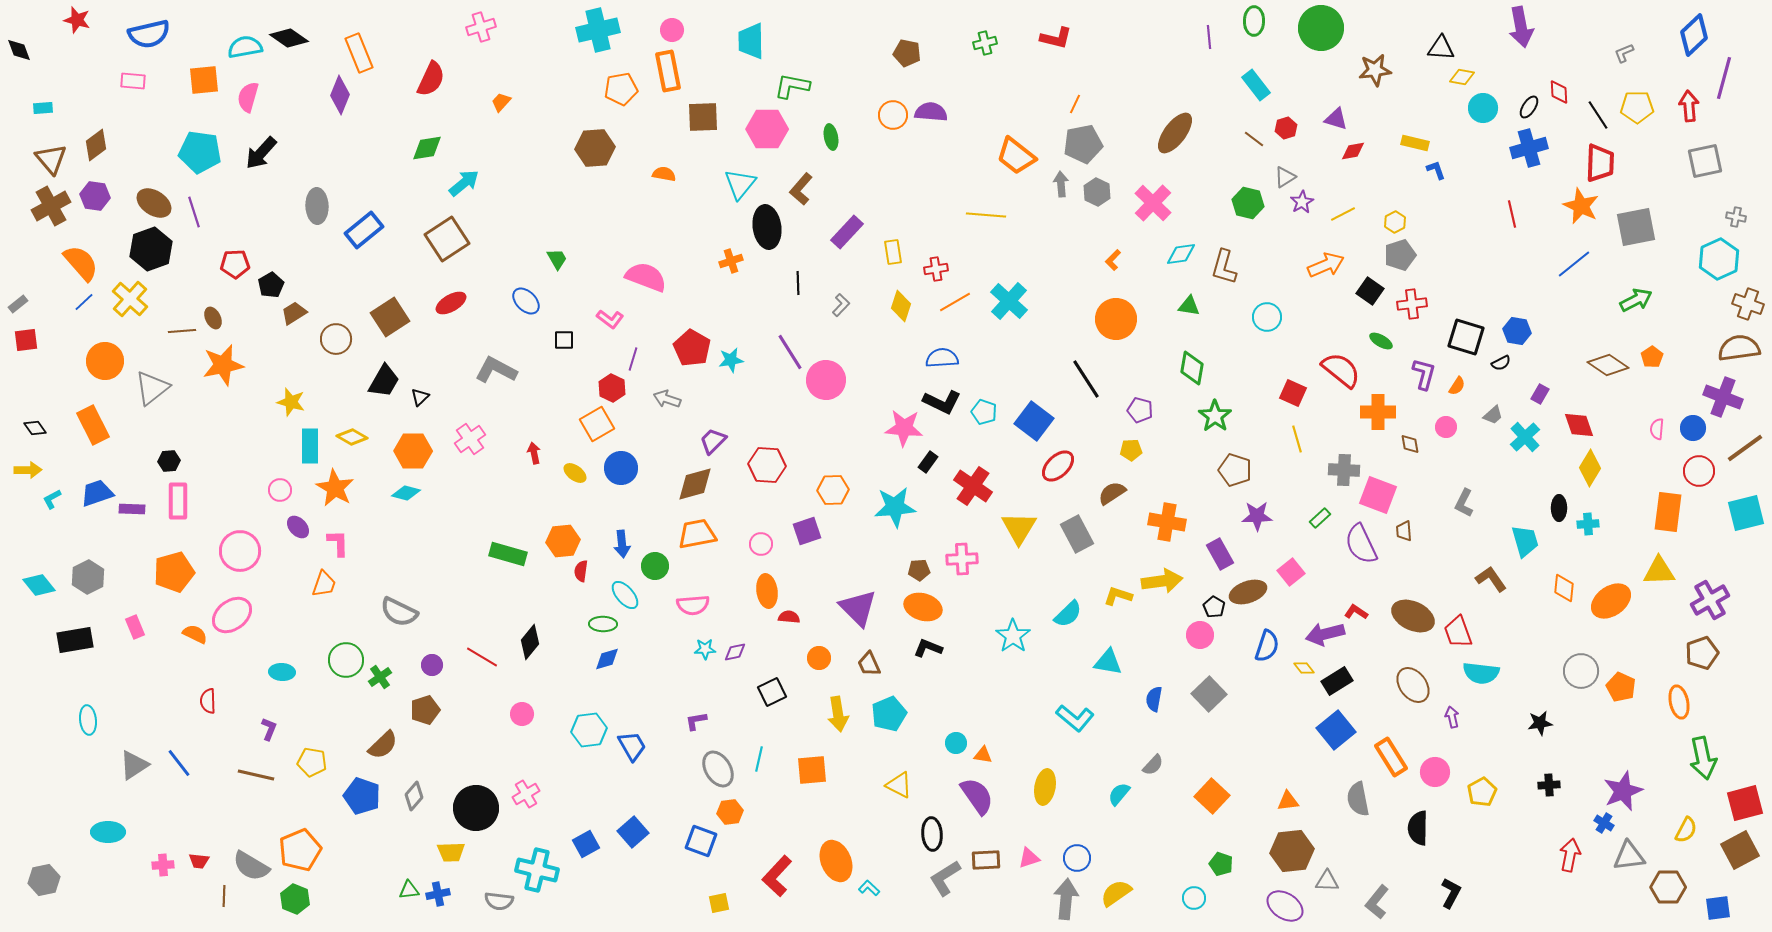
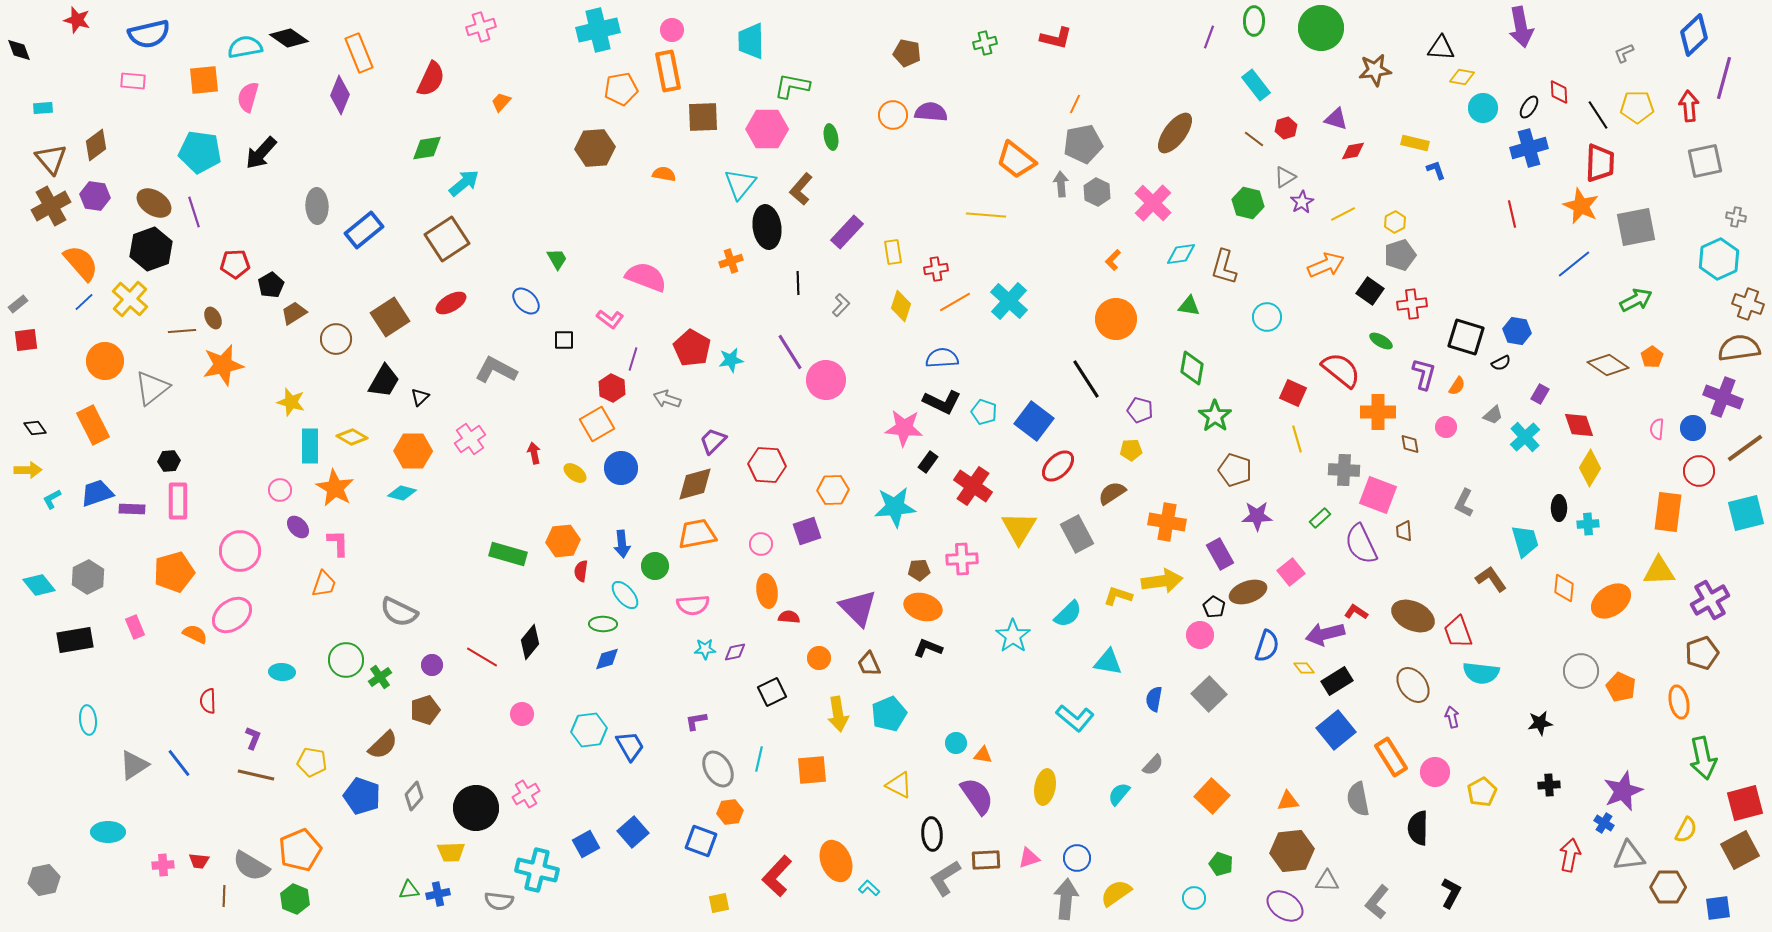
purple line at (1209, 37): rotated 25 degrees clockwise
orange trapezoid at (1016, 156): moved 4 px down
cyan diamond at (406, 493): moved 4 px left
purple L-shape at (269, 729): moved 16 px left, 9 px down
blue trapezoid at (632, 746): moved 2 px left
